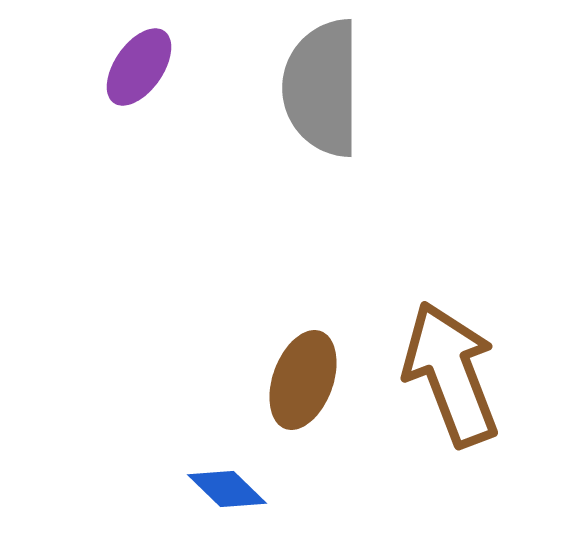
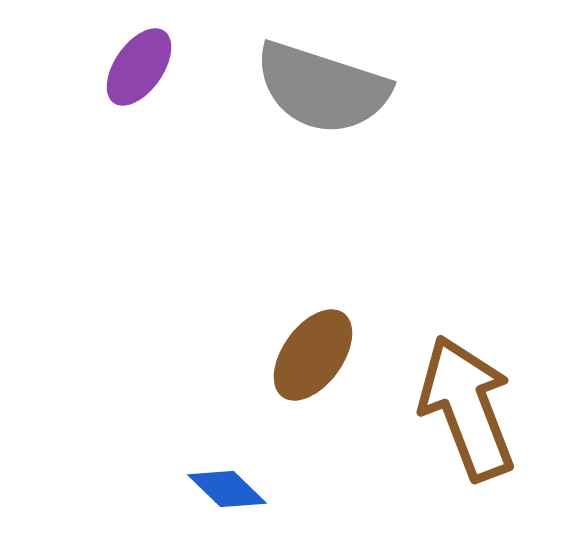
gray semicircle: rotated 72 degrees counterclockwise
brown arrow: moved 16 px right, 34 px down
brown ellipse: moved 10 px right, 25 px up; rotated 16 degrees clockwise
